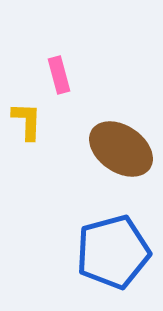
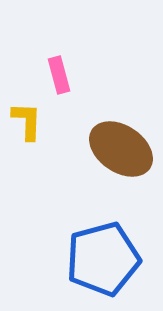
blue pentagon: moved 10 px left, 7 px down
